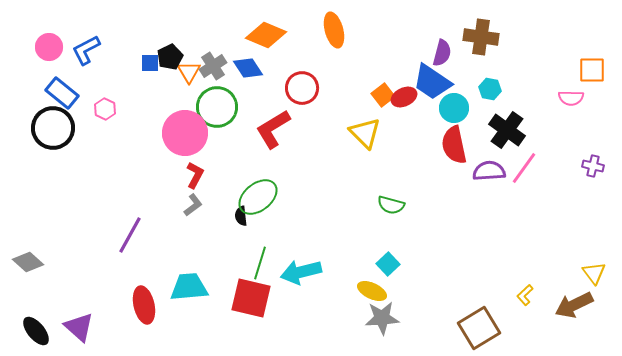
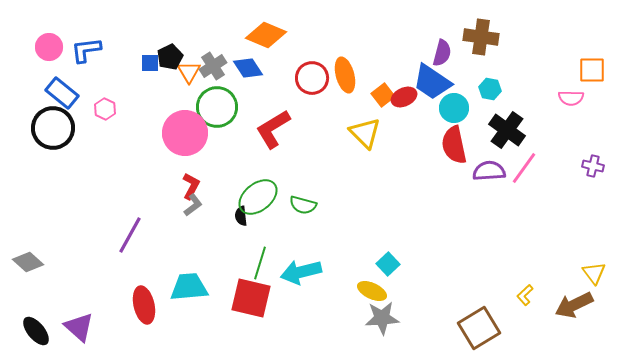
orange ellipse at (334, 30): moved 11 px right, 45 px down
blue L-shape at (86, 50): rotated 20 degrees clockwise
red circle at (302, 88): moved 10 px right, 10 px up
red L-shape at (195, 175): moved 4 px left, 11 px down
green semicircle at (391, 205): moved 88 px left
